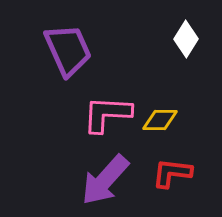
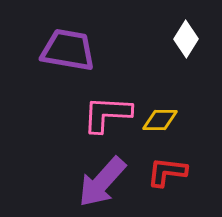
purple trapezoid: rotated 56 degrees counterclockwise
red L-shape: moved 5 px left, 1 px up
purple arrow: moved 3 px left, 2 px down
